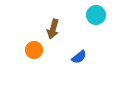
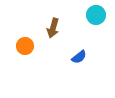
brown arrow: moved 1 px up
orange circle: moved 9 px left, 4 px up
